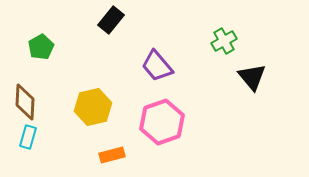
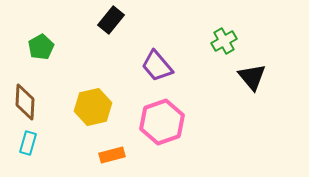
cyan rectangle: moved 6 px down
